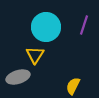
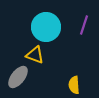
yellow triangle: rotated 42 degrees counterclockwise
gray ellipse: rotated 35 degrees counterclockwise
yellow semicircle: moved 1 px right, 1 px up; rotated 30 degrees counterclockwise
